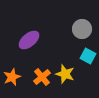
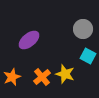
gray circle: moved 1 px right
